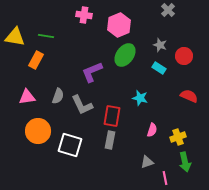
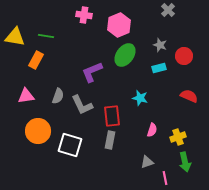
cyan rectangle: rotated 48 degrees counterclockwise
pink triangle: moved 1 px left, 1 px up
red rectangle: rotated 15 degrees counterclockwise
